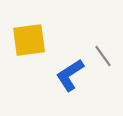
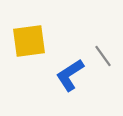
yellow square: moved 1 px down
